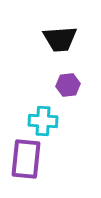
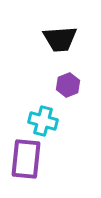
purple hexagon: rotated 15 degrees counterclockwise
cyan cross: rotated 12 degrees clockwise
